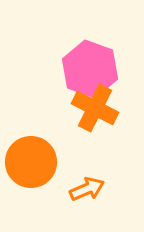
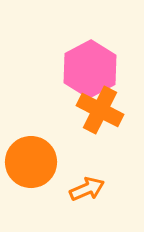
pink hexagon: rotated 12 degrees clockwise
orange cross: moved 5 px right, 2 px down
